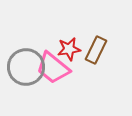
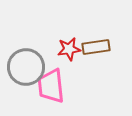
brown rectangle: moved 3 px up; rotated 56 degrees clockwise
pink trapezoid: moved 2 px left, 18 px down; rotated 45 degrees clockwise
